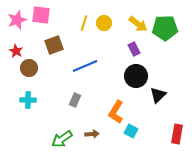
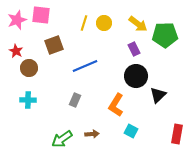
green pentagon: moved 7 px down
orange L-shape: moved 7 px up
